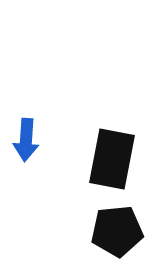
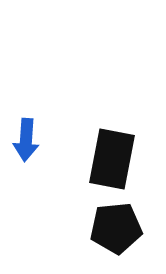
black pentagon: moved 1 px left, 3 px up
